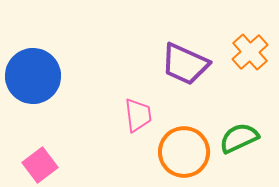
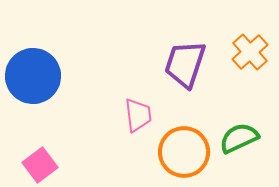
purple trapezoid: rotated 84 degrees clockwise
